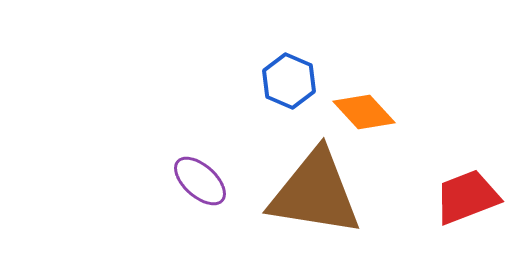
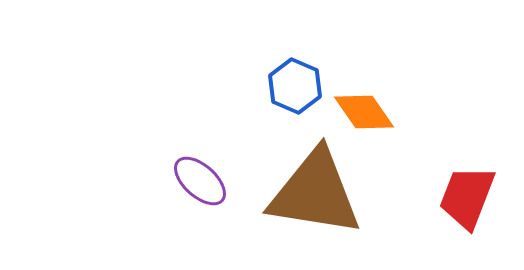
blue hexagon: moved 6 px right, 5 px down
orange diamond: rotated 8 degrees clockwise
red trapezoid: rotated 48 degrees counterclockwise
